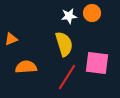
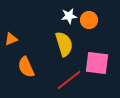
orange circle: moved 3 px left, 7 px down
orange semicircle: rotated 110 degrees counterclockwise
red line: moved 2 px right, 3 px down; rotated 20 degrees clockwise
